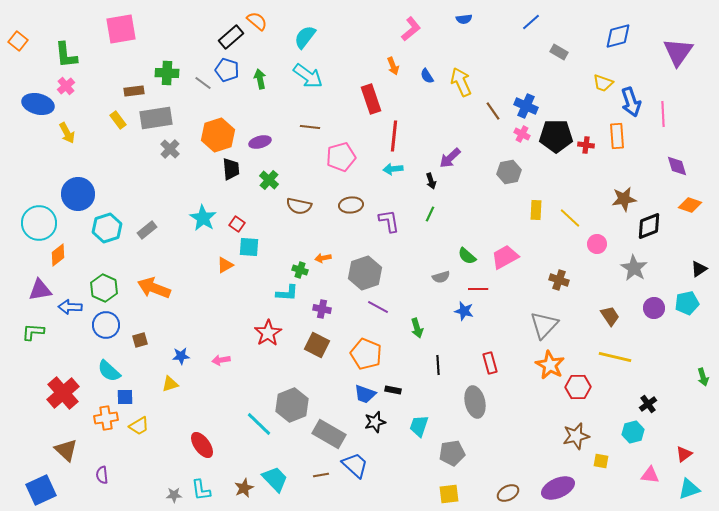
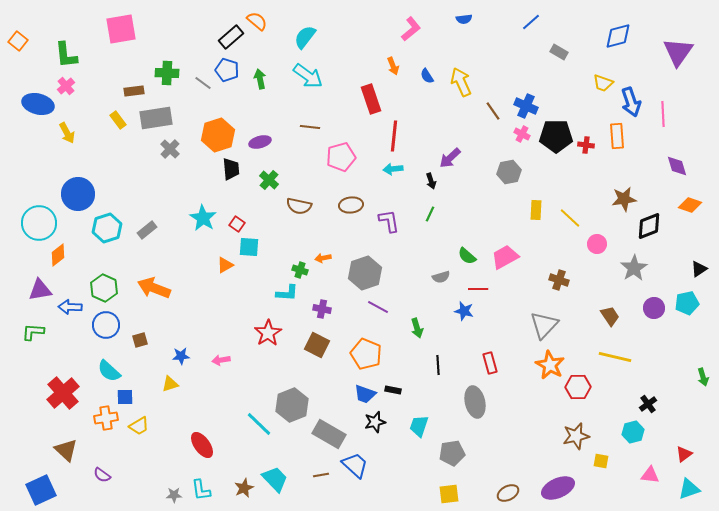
gray star at (634, 268): rotated 8 degrees clockwise
purple semicircle at (102, 475): rotated 48 degrees counterclockwise
